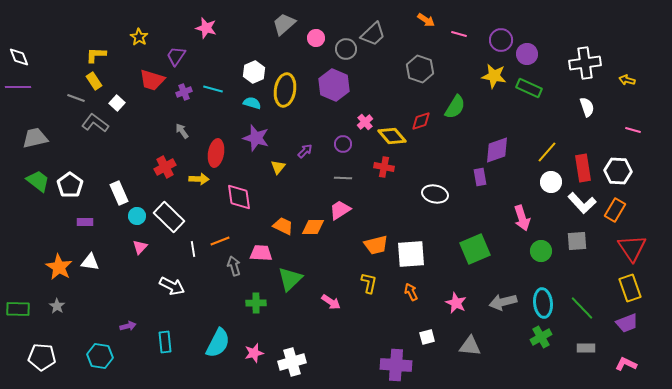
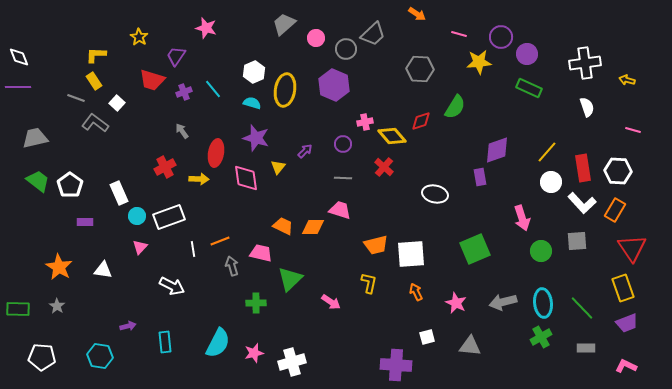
orange arrow at (426, 20): moved 9 px left, 6 px up
purple circle at (501, 40): moved 3 px up
gray hexagon at (420, 69): rotated 16 degrees counterclockwise
yellow star at (494, 76): moved 15 px left, 14 px up; rotated 15 degrees counterclockwise
cyan line at (213, 89): rotated 36 degrees clockwise
pink cross at (365, 122): rotated 28 degrees clockwise
red cross at (384, 167): rotated 30 degrees clockwise
pink diamond at (239, 197): moved 7 px right, 19 px up
pink trapezoid at (340, 210): rotated 50 degrees clockwise
white rectangle at (169, 217): rotated 64 degrees counterclockwise
pink trapezoid at (261, 253): rotated 10 degrees clockwise
white triangle at (90, 262): moved 13 px right, 8 px down
gray arrow at (234, 266): moved 2 px left
yellow rectangle at (630, 288): moved 7 px left
orange arrow at (411, 292): moved 5 px right
pink L-shape at (626, 364): moved 2 px down
